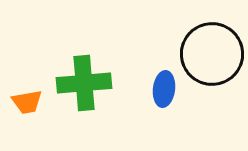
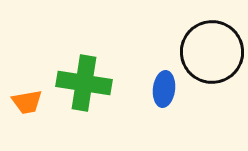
black circle: moved 2 px up
green cross: rotated 14 degrees clockwise
